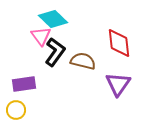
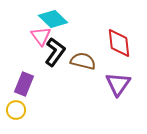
purple rectangle: rotated 60 degrees counterclockwise
